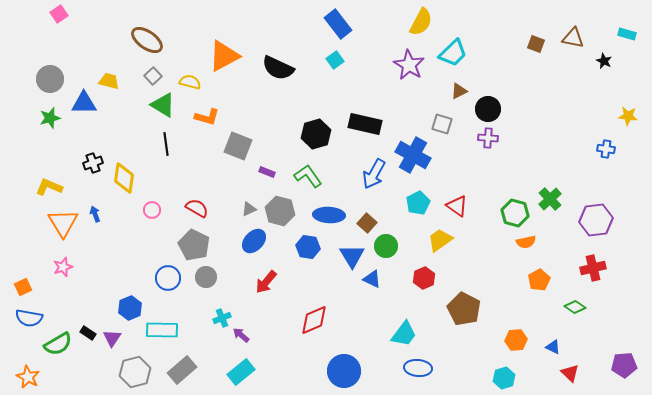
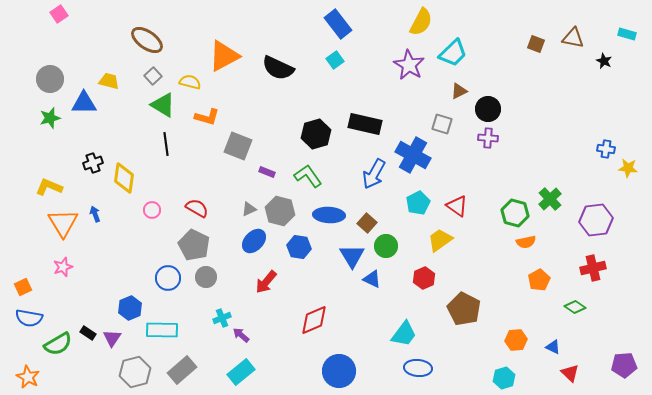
yellow star at (628, 116): moved 52 px down
blue hexagon at (308, 247): moved 9 px left
blue circle at (344, 371): moved 5 px left
